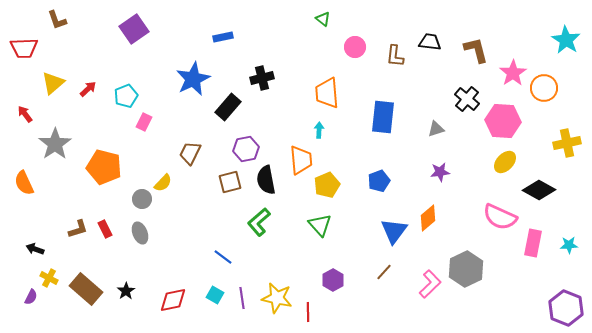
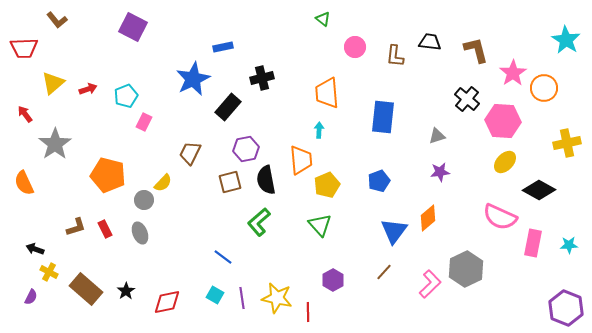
brown L-shape at (57, 20): rotated 20 degrees counterclockwise
purple square at (134, 29): moved 1 px left, 2 px up; rotated 28 degrees counterclockwise
blue rectangle at (223, 37): moved 10 px down
red arrow at (88, 89): rotated 24 degrees clockwise
gray triangle at (436, 129): moved 1 px right, 7 px down
orange pentagon at (104, 167): moved 4 px right, 8 px down
gray circle at (142, 199): moved 2 px right, 1 px down
brown L-shape at (78, 229): moved 2 px left, 2 px up
yellow cross at (49, 278): moved 6 px up
red diamond at (173, 300): moved 6 px left, 2 px down
